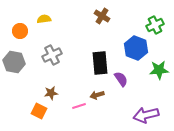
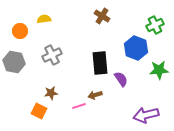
brown arrow: moved 2 px left
